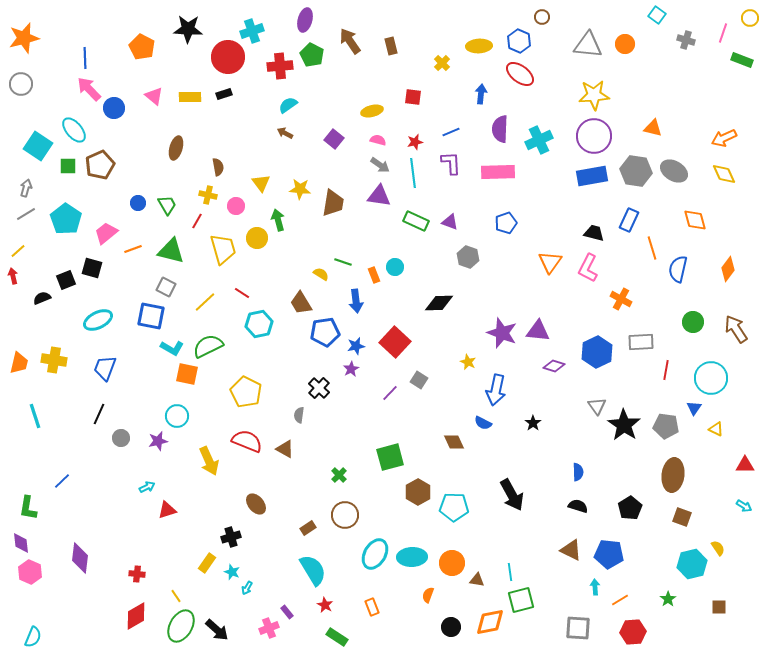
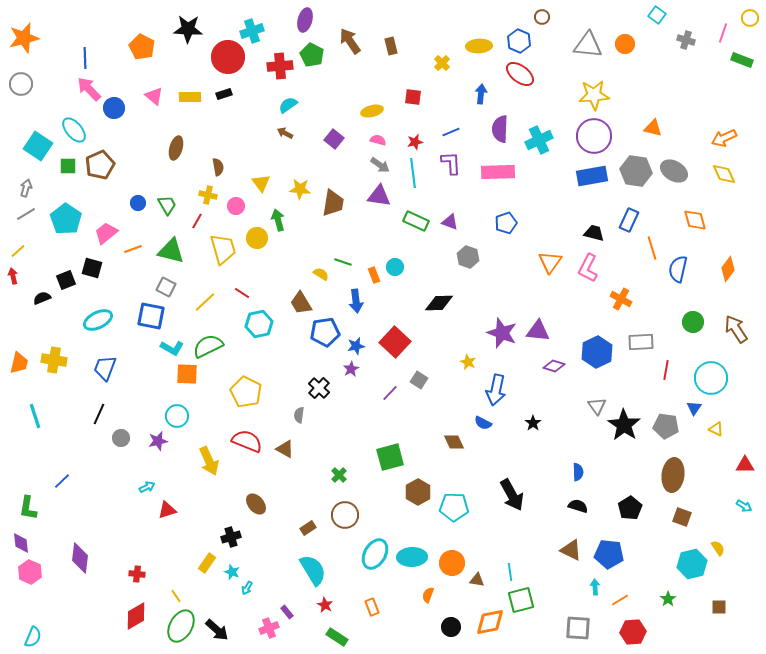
orange square at (187, 374): rotated 10 degrees counterclockwise
